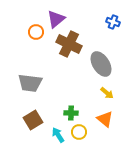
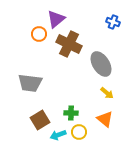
orange circle: moved 3 px right, 2 px down
brown square: moved 7 px right
cyan arrow: rotated 77 degrees counterclockwise
